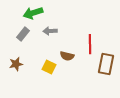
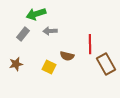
green arrow: moved 3 px right, 1 px down
brown rectangle: rotated 40 degrees counterclockwise
